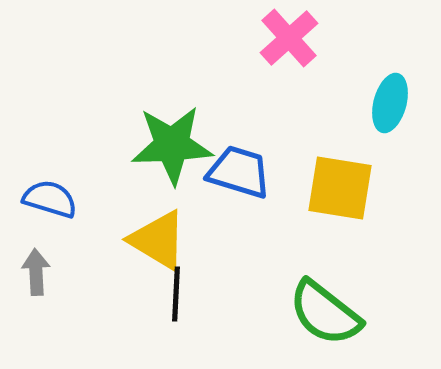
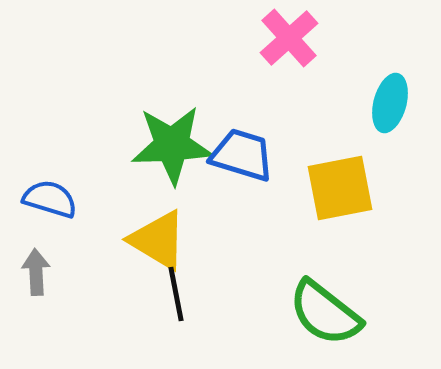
blue trapezoid: moved 3 px right, 17 px up
yellow square: rotated 20 degrees counterclockwise
black line: rotated 14 degrees counterclockwise
